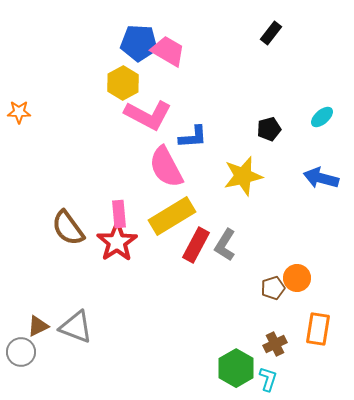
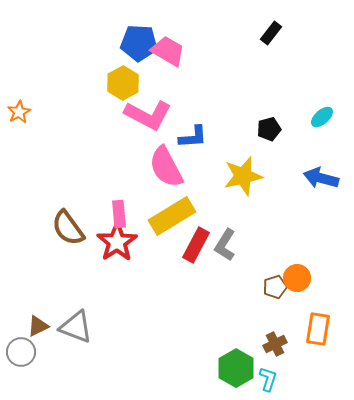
orange star: rotated 30 degrees counterclockwise
brown pentagon: moved 2 px right, 1 px up
